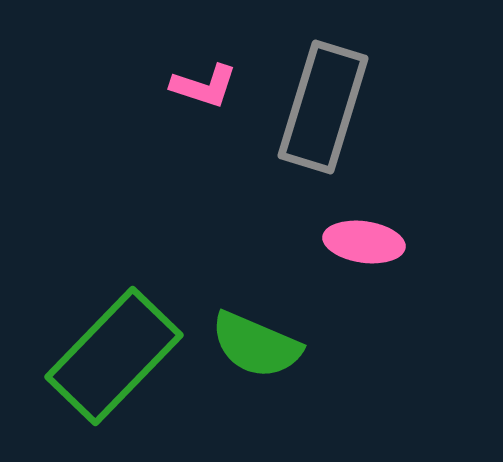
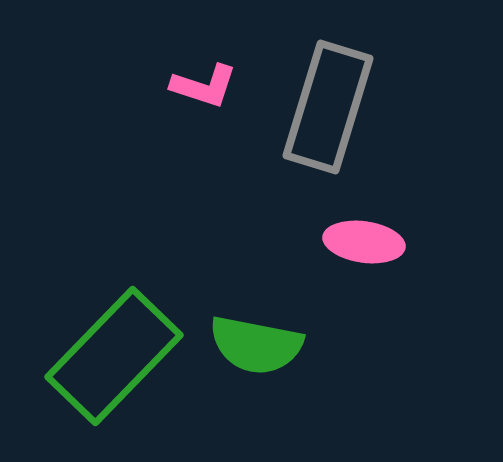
gray rectangle: moved 5 px right
green semicircle: rotated 12 degrees counterclockwise
